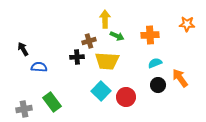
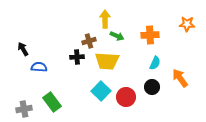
cyan semicircle: rotated 136 degrees clockwise
black circle: moved 6 px left, 2 px down
